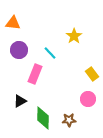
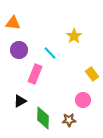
pink circle: moved 5 px left, 1 px down
